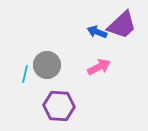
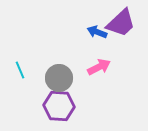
purple trapezoid: moved 1 px left, 2 px up
gray circle: moved 12 px right, 13 px down
cyan line: moved 5 px left, 4 px up; rotated 36 degrees counterclockwise
